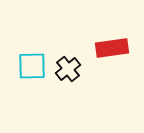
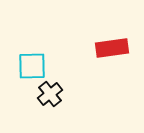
black cross: moved 18 px left, 25 px down
